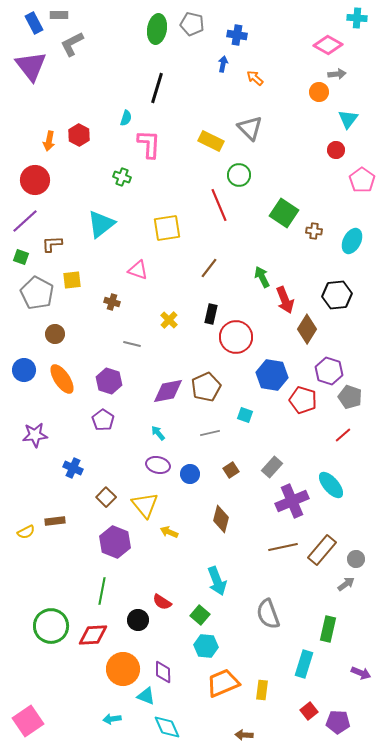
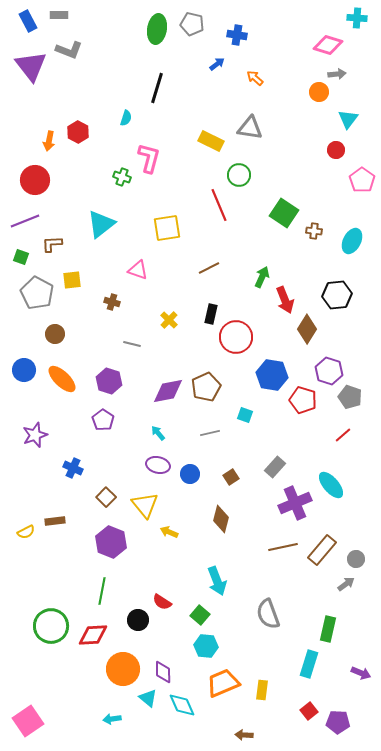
blue rectangle at (34, 23): moved 6 px left, 2 px up
gray L-shape at (72, 44): moved 3 px left, 6 px down; rotated 132 degrees counterclockwise
pink diamond at (328, 45): rotated 12 degrees counterclockwise
blue arrow at (223, 64): moved 6 px left; rotated 42 degrees clockwise
gray triangle at (250, 128): rotated 36 degrees counterclockwise
red hexagon at (79, 135): moved 1 px left, 3 px up
pink L-shape at (149, 144): moved 14 px down; rotated 12 degrees clockwise
purple line at (25, 221): rotated 20 degrees clockwise
brown line at (209, 268): rotated 25 degrees clockwise
green arrow at (262, 277): rotated 50 degrees clockwise
orange ellipse at (62, 379): rotated 12 degrees counterclockwise
purple star at (35, 435): rotated 15 degrees counterclockwise
gray rectangle at (272, 467): moved 3 px right
brown square at (231, 470): moved 7 px down
purple cross at (292, 501): moved 3 px right, 2 px down
purple hexagon at (115, 542): moved 4 px left
cyan rectangle at (304, 664): moved 5 px right
cyan triangle at (146, 696): moved 2 px right, 2 px down; rotated 18 degrees clockwise
cyan diamond at (167, 727): moved 15 px right, 22 px up
